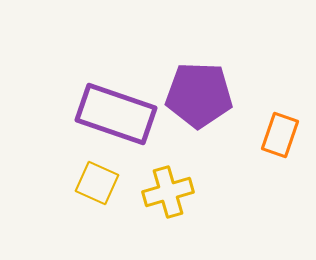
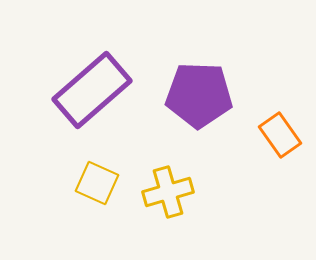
purple rectangle: moved 24 px left, 24 px up; rotated 60 degrees counterclockwise
orange rectangle: rotated 54 degrees counterclockwise
